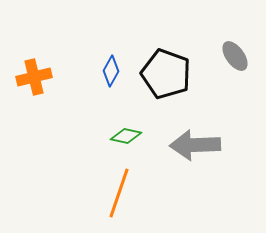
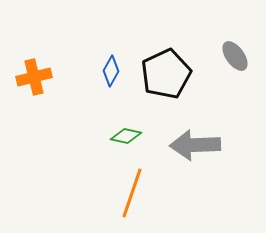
black pentagon: rotated 27 degrees clockwise
orange line: moved 13 px right
